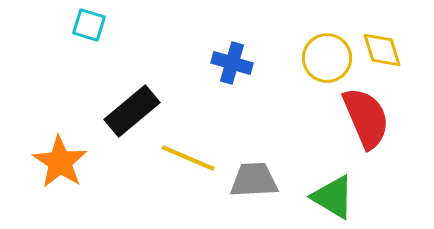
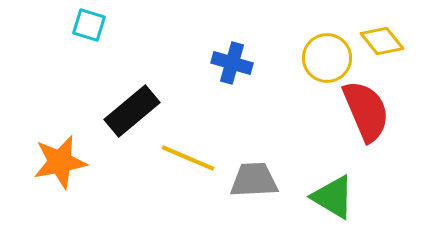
yellow diamond: moved 9 px up; rotated 21 degrees counterclockwise
red semicircle: moved 7 px up
orange star: rotated 28 degrees clockwise
